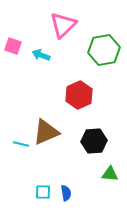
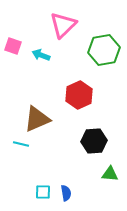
brown triangle: moved 9 px left, 13 px up
